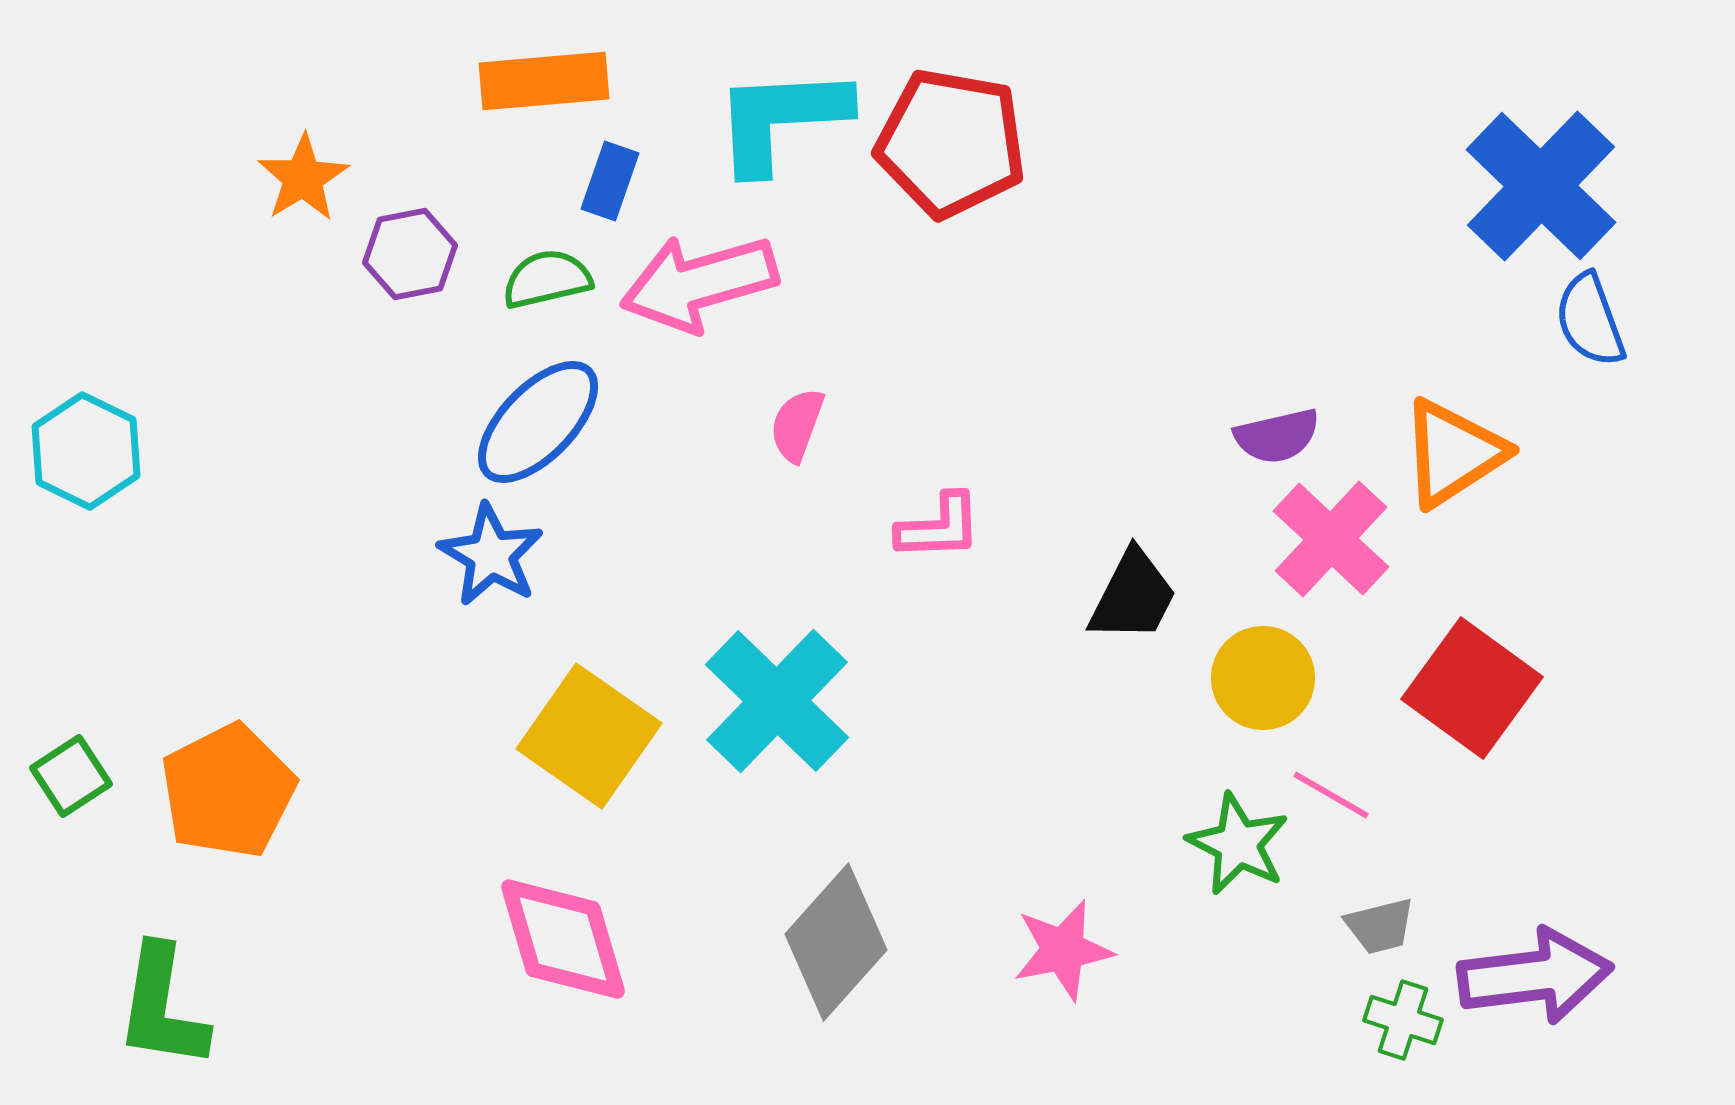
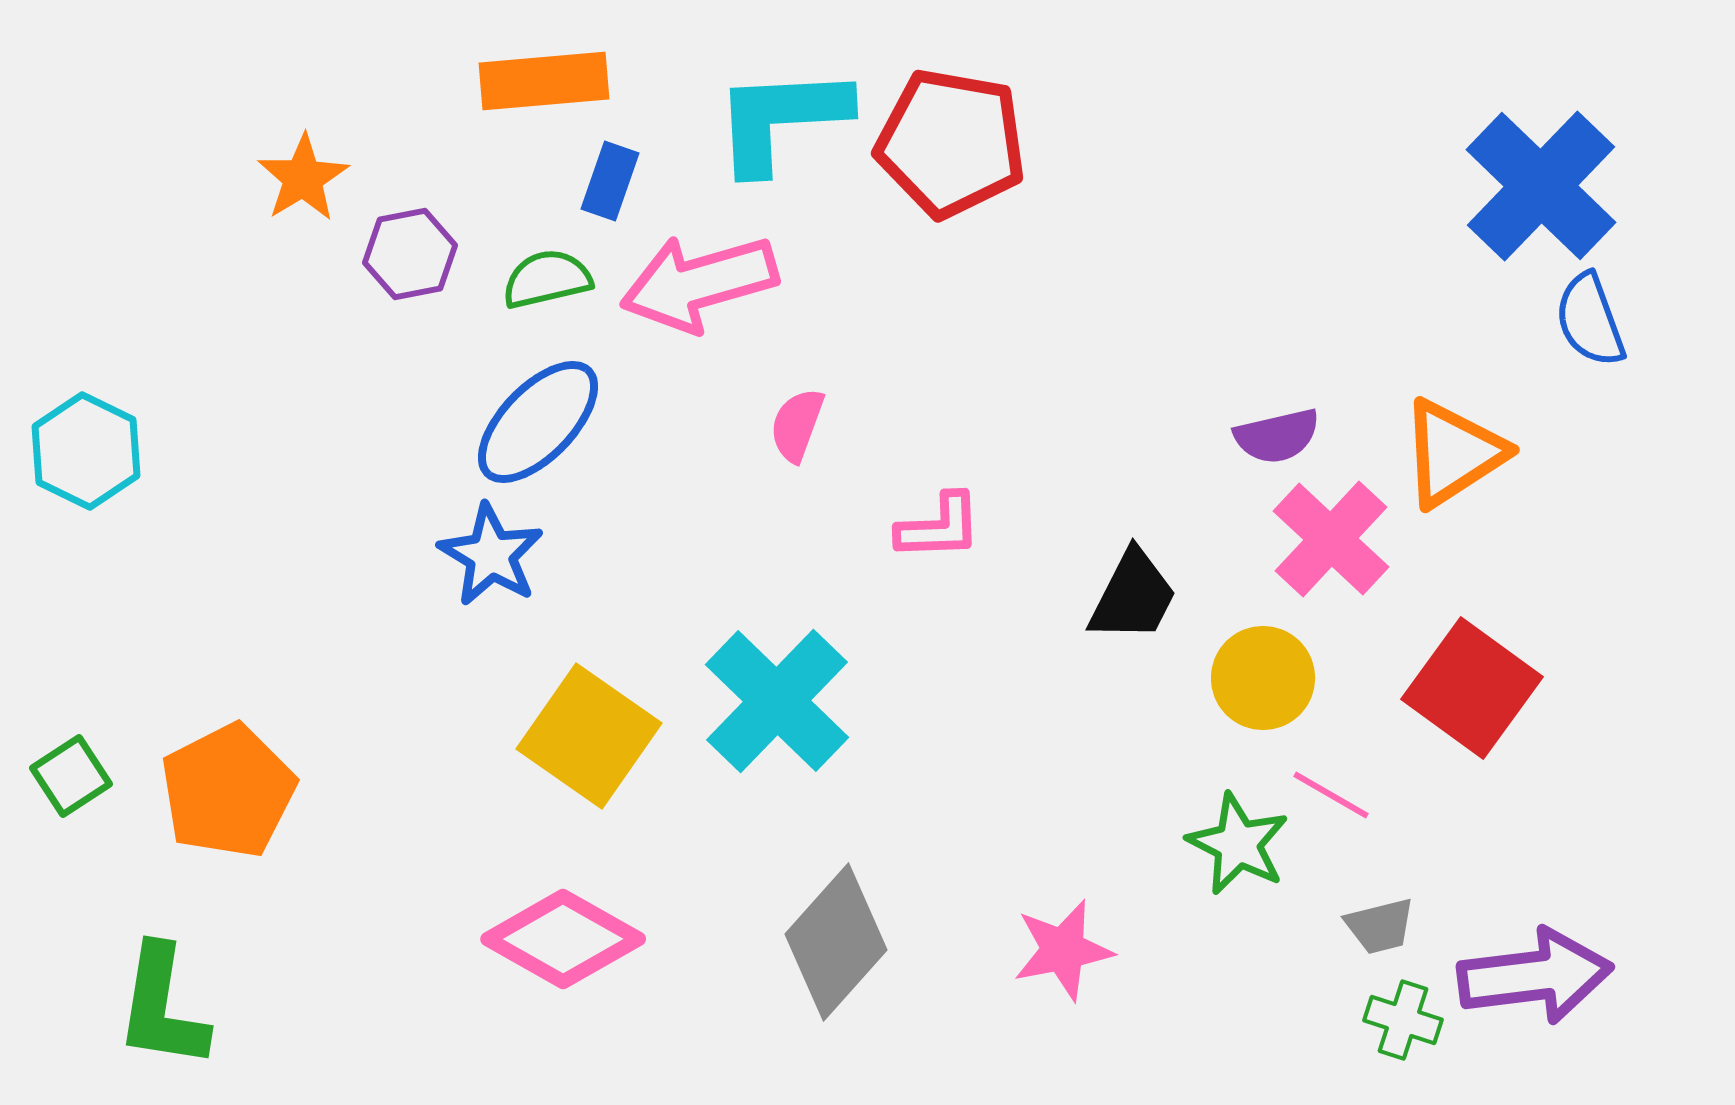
pink diamond: rotated 44 degrees counterclockwise
